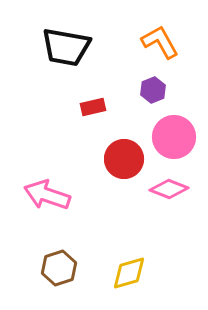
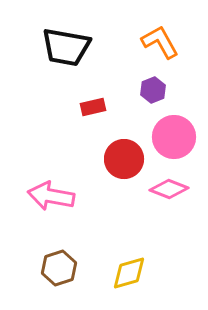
pink arrow: moved 4 px right, 1 px down; rotated 9 degrees counterclockwise
